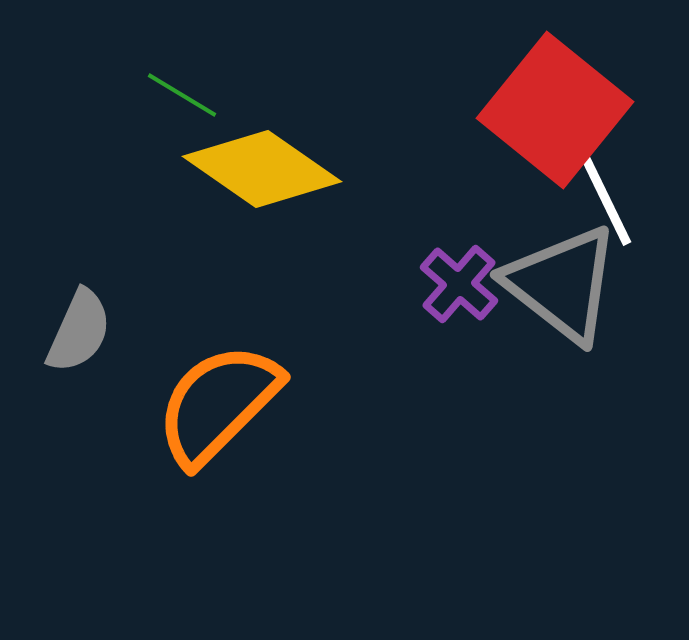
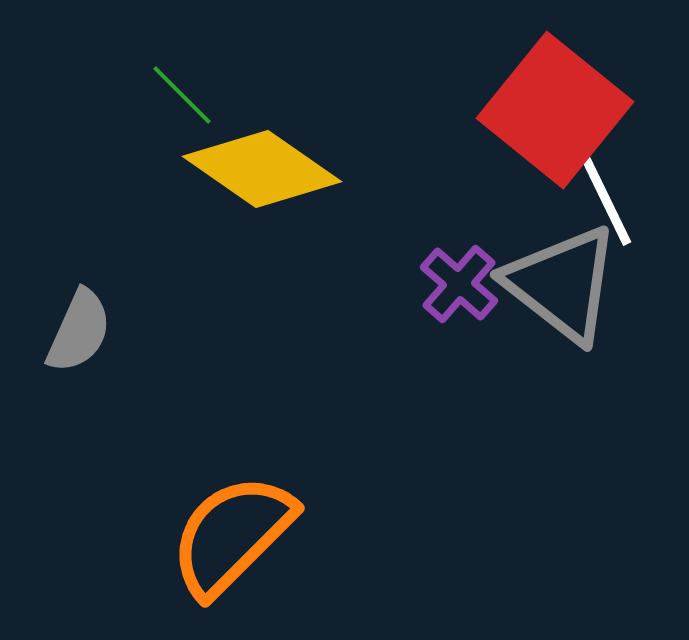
green line: rotated 14 degrees clockwise
orange semicircle: moved 14 px right, 131 px down
